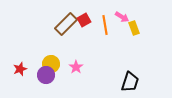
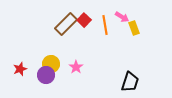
red square: rotated 16 degrees counterclockwise
